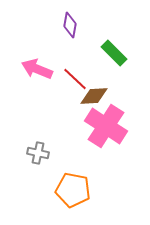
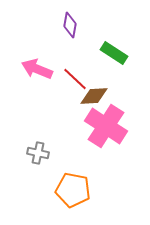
green rectangle: rotated 12 degrees counterclockwise
